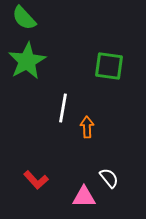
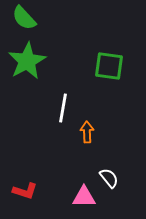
orange arrow: moved 5 px down
red L-shape: moved 11 px left, 11 px down; rotated 30 degrees counterclockwise
